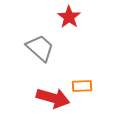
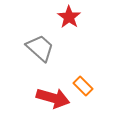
orange rectangle: moved 1 px right; rotated 48 degrees clockwise
